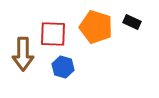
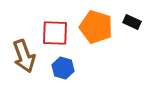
red square: moved 2 px right, 1 px up
brown arrow: moved 1 px right, 2 px down; rotated 20 degrees counterclockwise
blue hexagon: moved 1 px down
